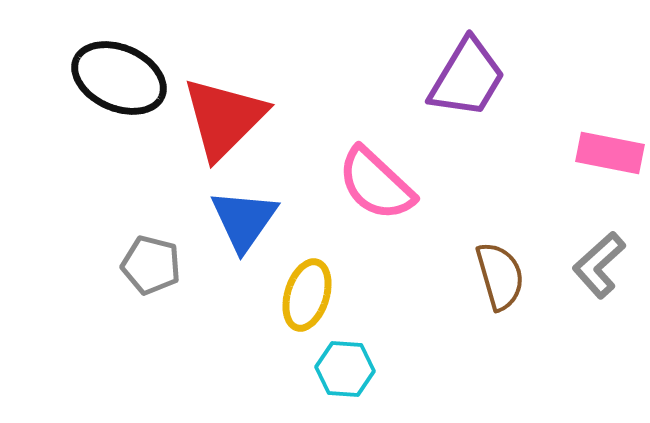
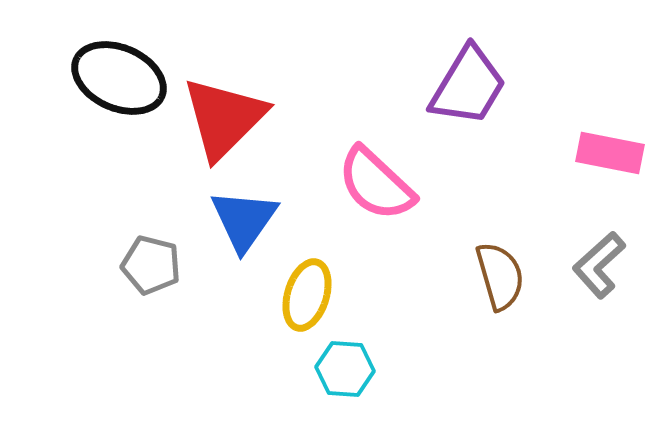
purple trapezoid: moved 1 px right, 8 px down
